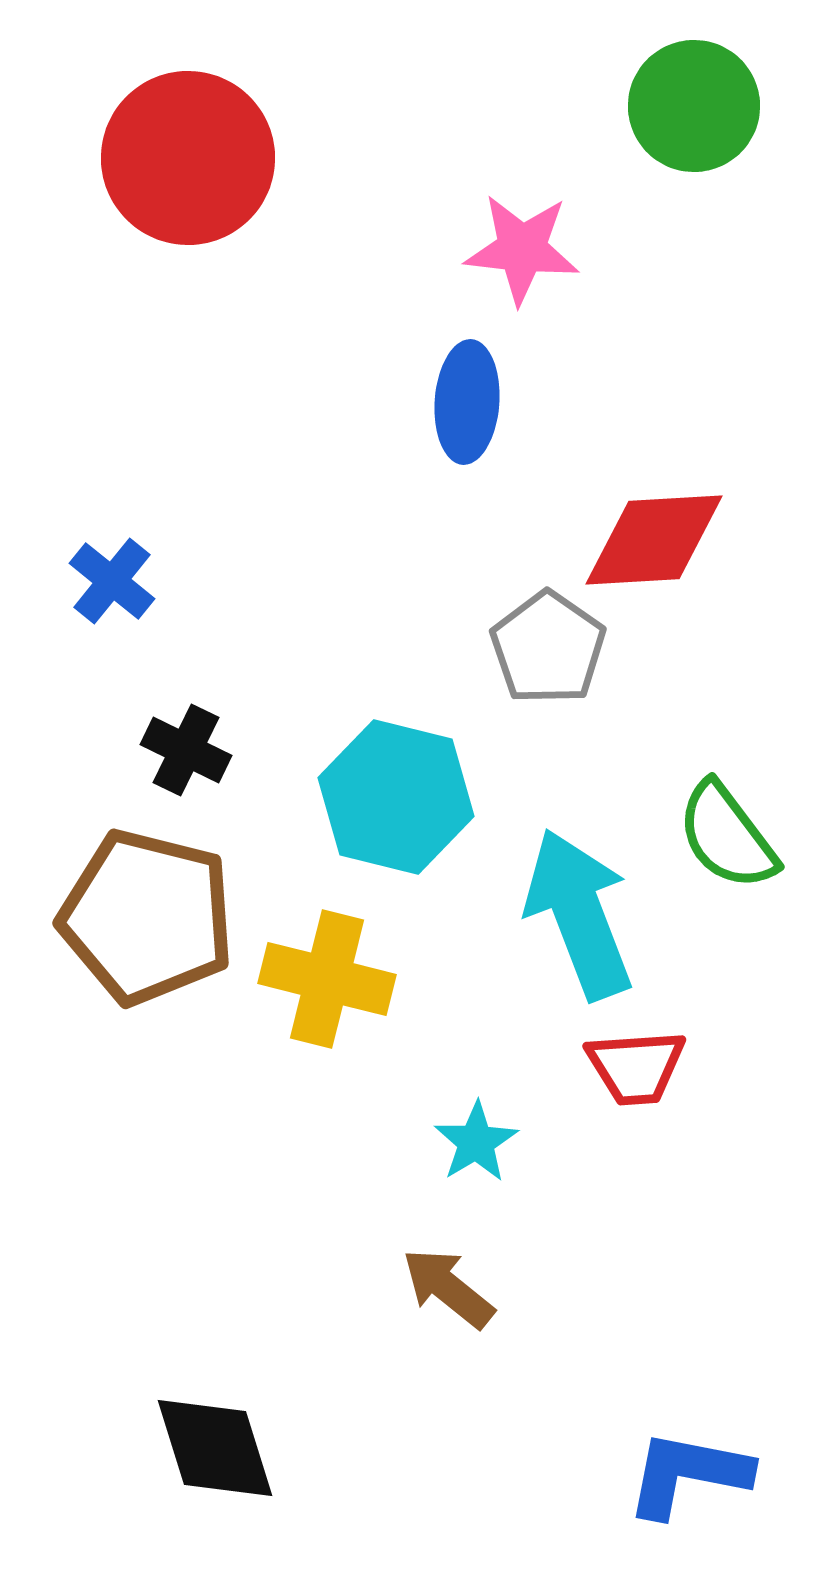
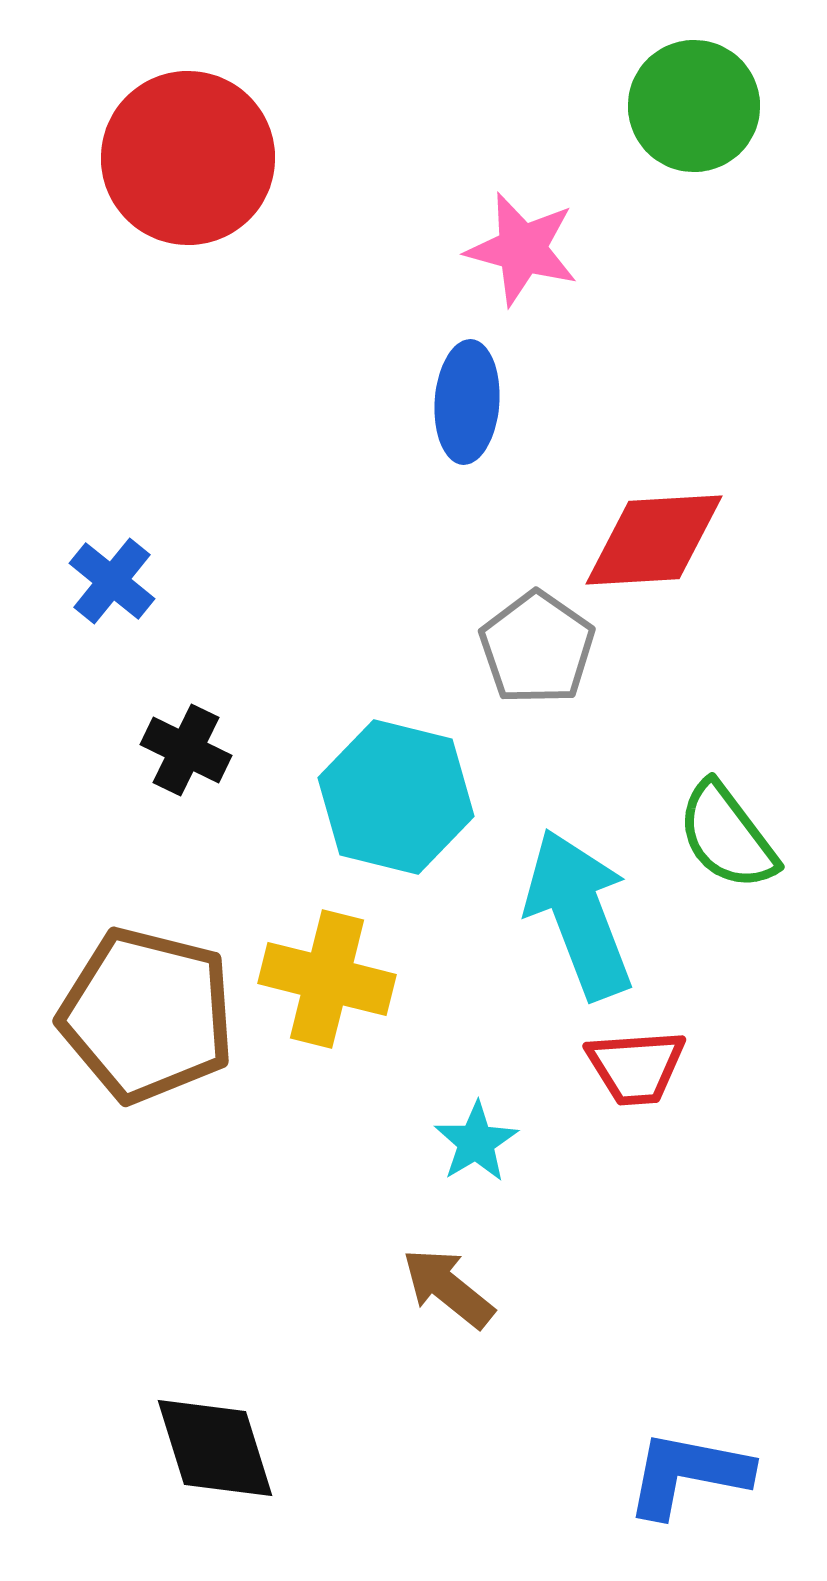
pink star: rotated 9 degrees clockwise
gray pentagon: moved 11 px left
brown pentagon: moved 98 px down
